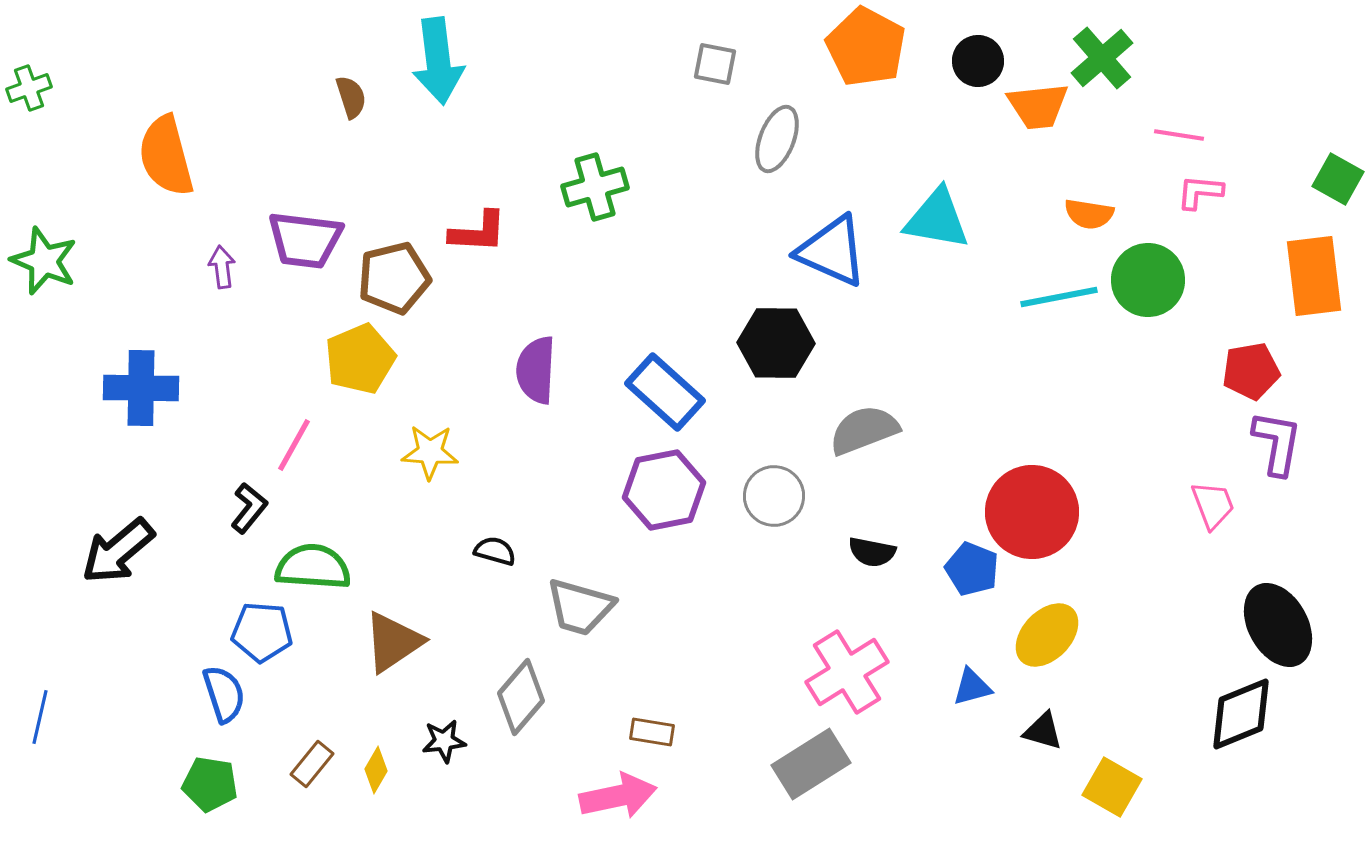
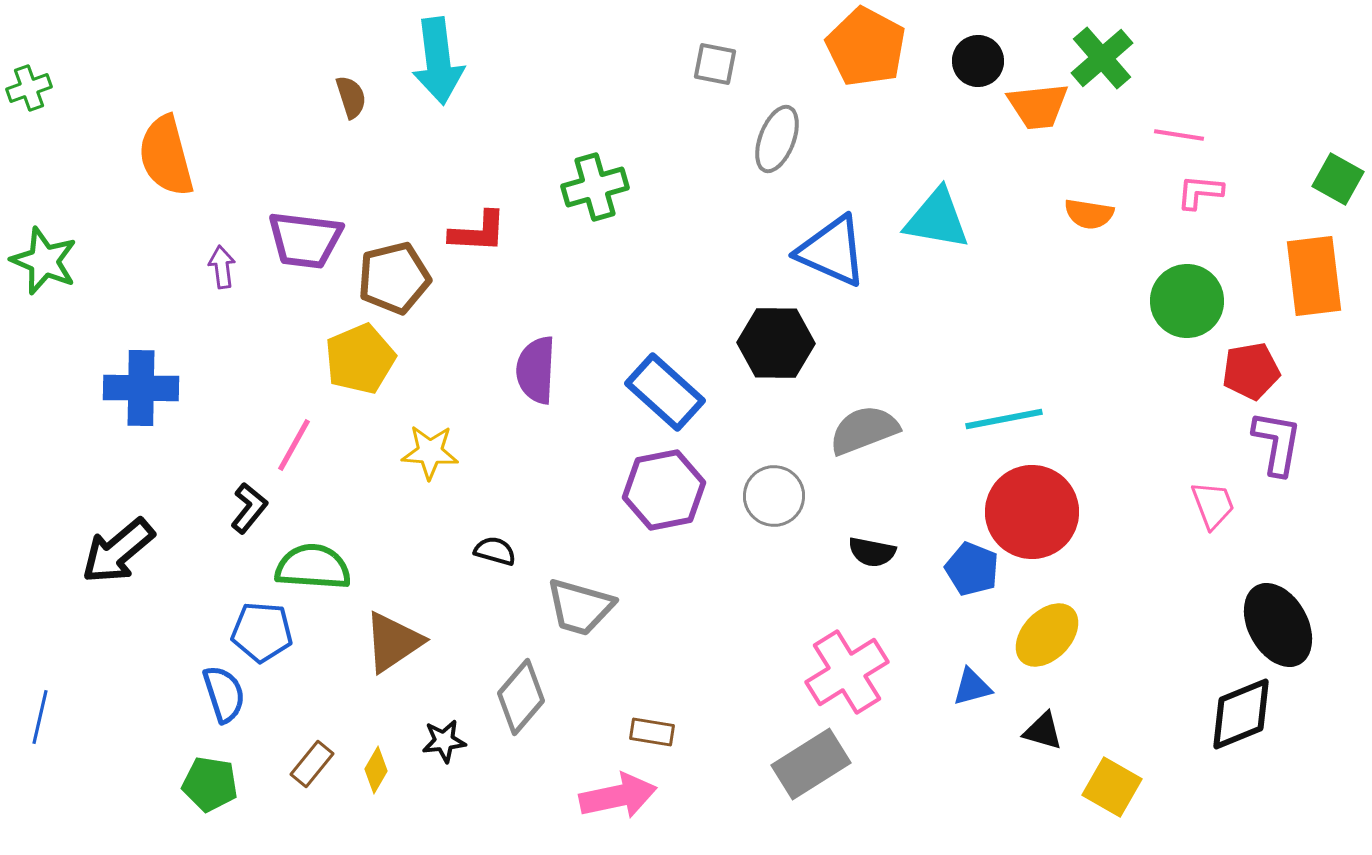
green circle at (1148, 280): moved 39 px right, 21 px down
cyan line at (1059, 297): moved 55 px left, 122 px down
